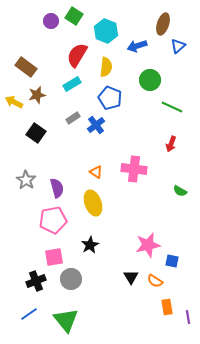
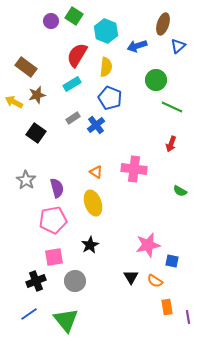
green circle: moved 6 px right
gray circle: moved 4 px right, 2 px down
